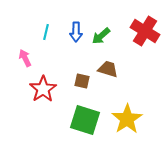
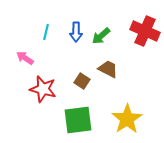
red cross: rotated 8 degrees counterclockwise
pink arrow: rotated 30 degrees counterclockwise
brown trapezoid: rotated 10 degrees clockwise
brown square: rotated 21 degrees clockwise
red star: rotated 24 degrees counterclockwise
green square: moved 7 px left; rotated 24 degrees counterclockwise
